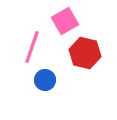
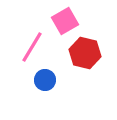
pink line: rotated 12 degrees clockwise
